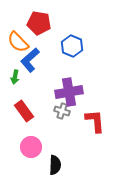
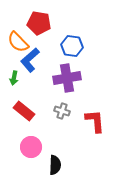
blue hexagon: rotated 15 degrees counterclockwise
green arrow: moved 1 px left, 1 px down
purple cross: moved 2 px left, 14 px up
red rectangle: rotated 15 degrees counterclockwise
